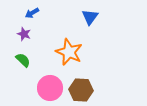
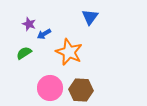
blue arrow: moved 12 px right, 21 px down
purple star: moved 5 px right, 10 px up
green semicircle: moved 1 px right, 7 px up; rotated 77 degrees counterclockwise
